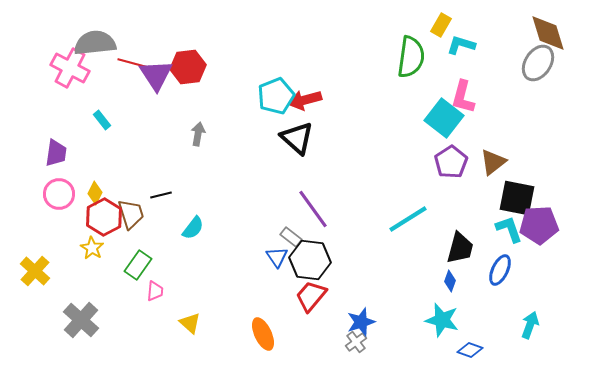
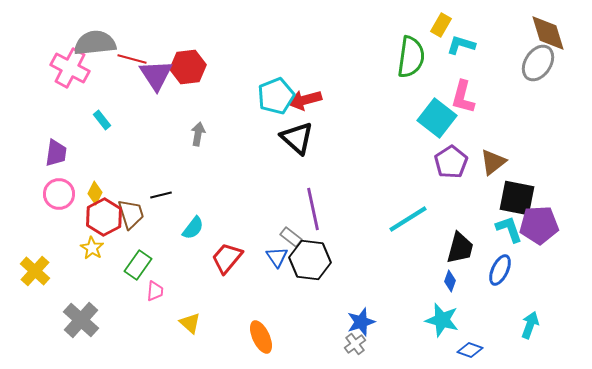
red line at (132, 63): moved 4 px up
cyan square at (444, 118): moved 7 px left
purple line at (313, 209): rotated 24 degrees clockwise
red trapezoid at (311, 296): moved 84 px left, 38 px up
orange ellipse at (263, 334): moved 2 px left, 3 px down
gray cross at (356, 342): moved 1 px left, 2 px down
